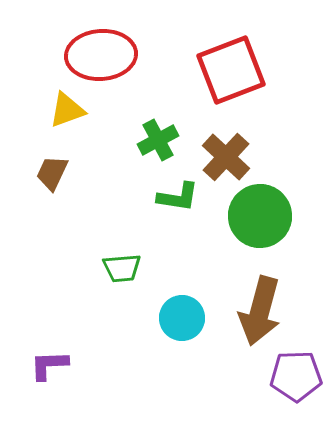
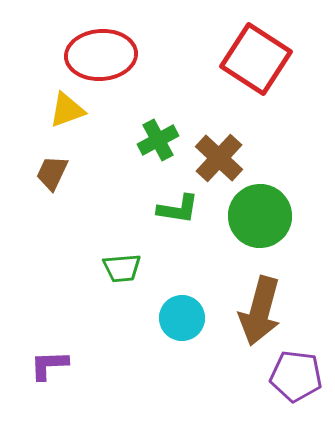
red square: moved 25 px right, 11 px up; rotated 36 degrees counterclockwise
brown cross: moved 7 px left, 1 px down
green L-shape: moved 12 px down
purple pentagon: rotated 9 degrees clockwise
